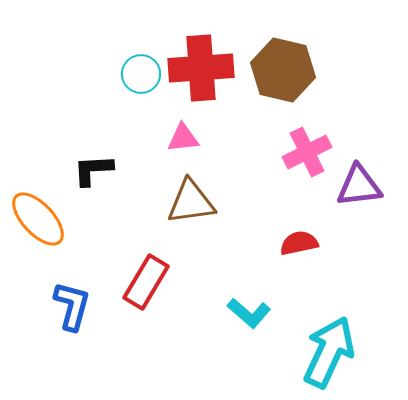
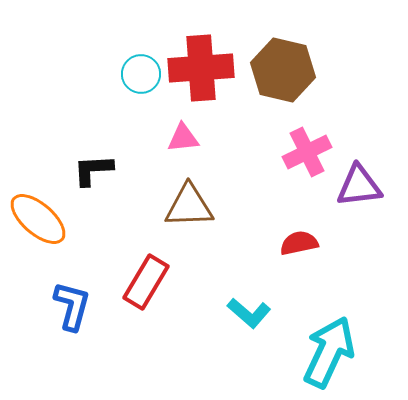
brown triangle: moved 2 px left, 4 px down; rotated 6 degrees clockwise
orange ellipse: rotated 6 degrees counterclockwise
